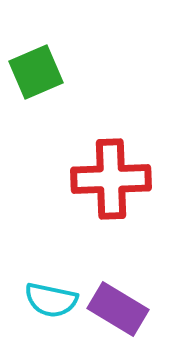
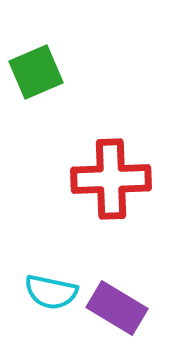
cyan semicircle: moved 8 px up
purple rectangle: moved 1 px left, 1 px up
